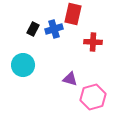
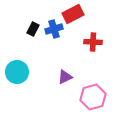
red rectangle: rotated 50 degrees clockwise
cyan circle: moved 6 px left, 7 px down
purple triangle: moved 5 px left, 2 px up; rotated 42 degrees counterclockwise
